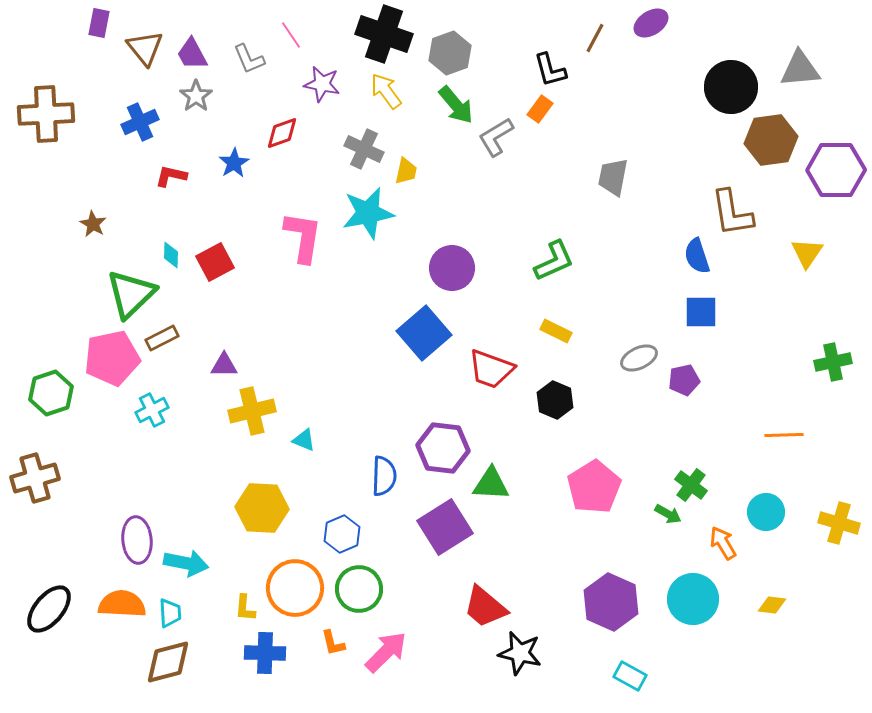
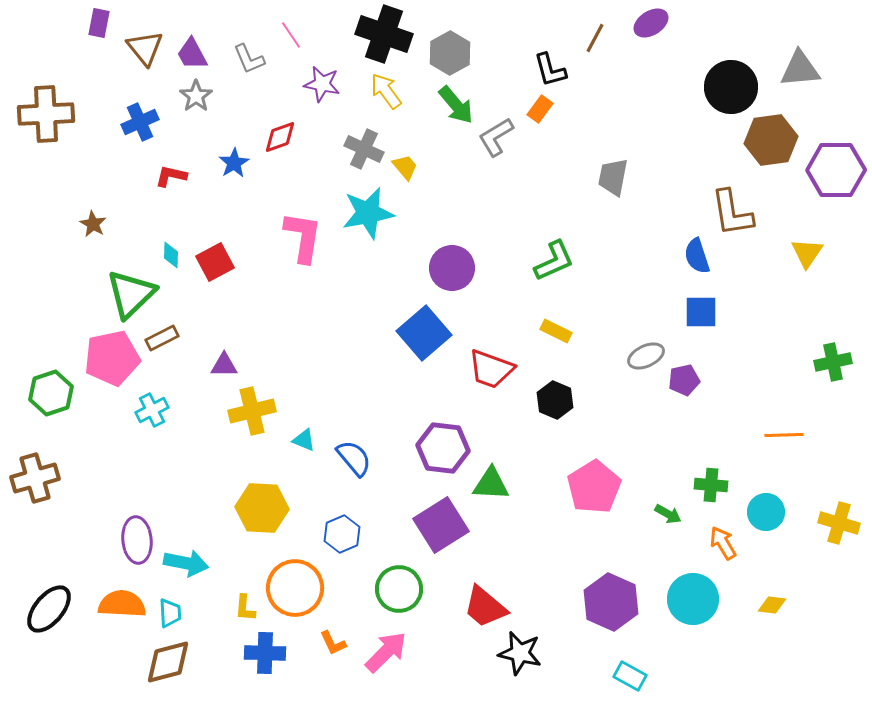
gray hexagon at (450, 53): rotated 9 degrees counterclockwise
red diamond at (282, 133): moved 2 px left, 4 px down
yellow trapezoid at (406, 171): moved 1 px left, 4 px up; rotated 52 degrees counterclockwise
gray ellipse at (639, 358): moved 7 px right, 2 px up
blue semicircle at (384, 476): moved 30 px left, 18 px up; rotated 42 degrees counterclockwise
green cross at (691, 485): moved 20 px right; rotated 32 degrees counterclockwise
purple square at (445, 527): moved 4 px left, 2 px up
green circle at (359, 589): moved 40 px right
orange L-shape at (333, 643): rotated 12 degrees counterclockwise
